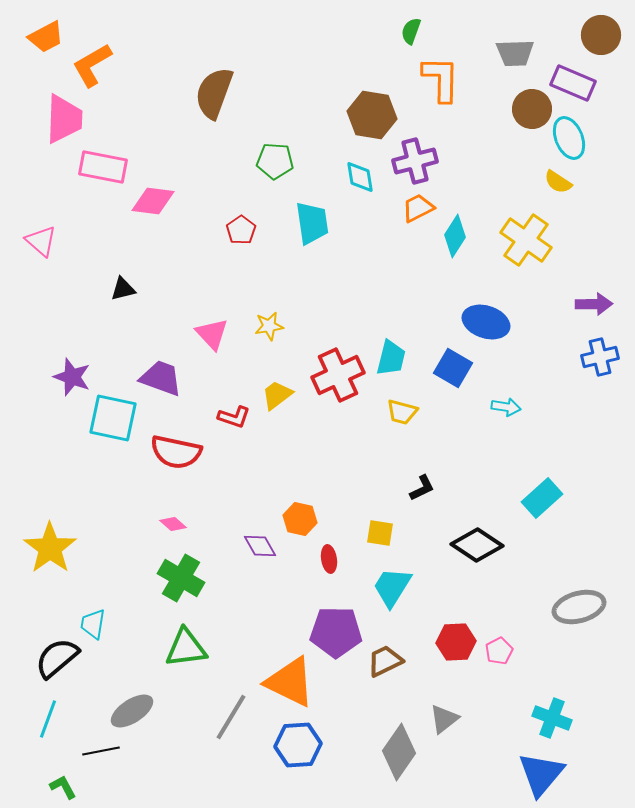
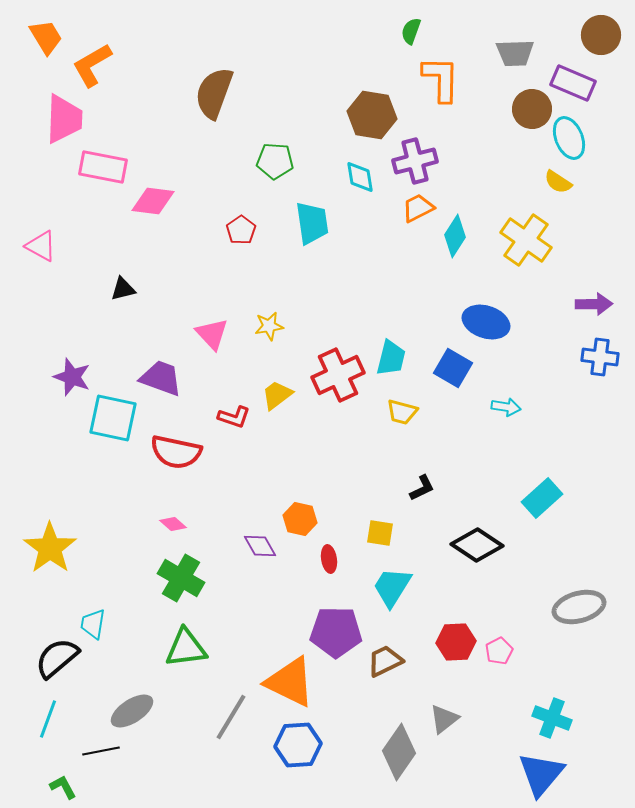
orange trapezoid at (46, 37): rotated 93 degrees counterclockwise
pink triangle at (41, 241): moved 5 px down; rotated 12 degrees counterclockwise
blue cross at (600, 357): rotated 21 degrees clockwise
